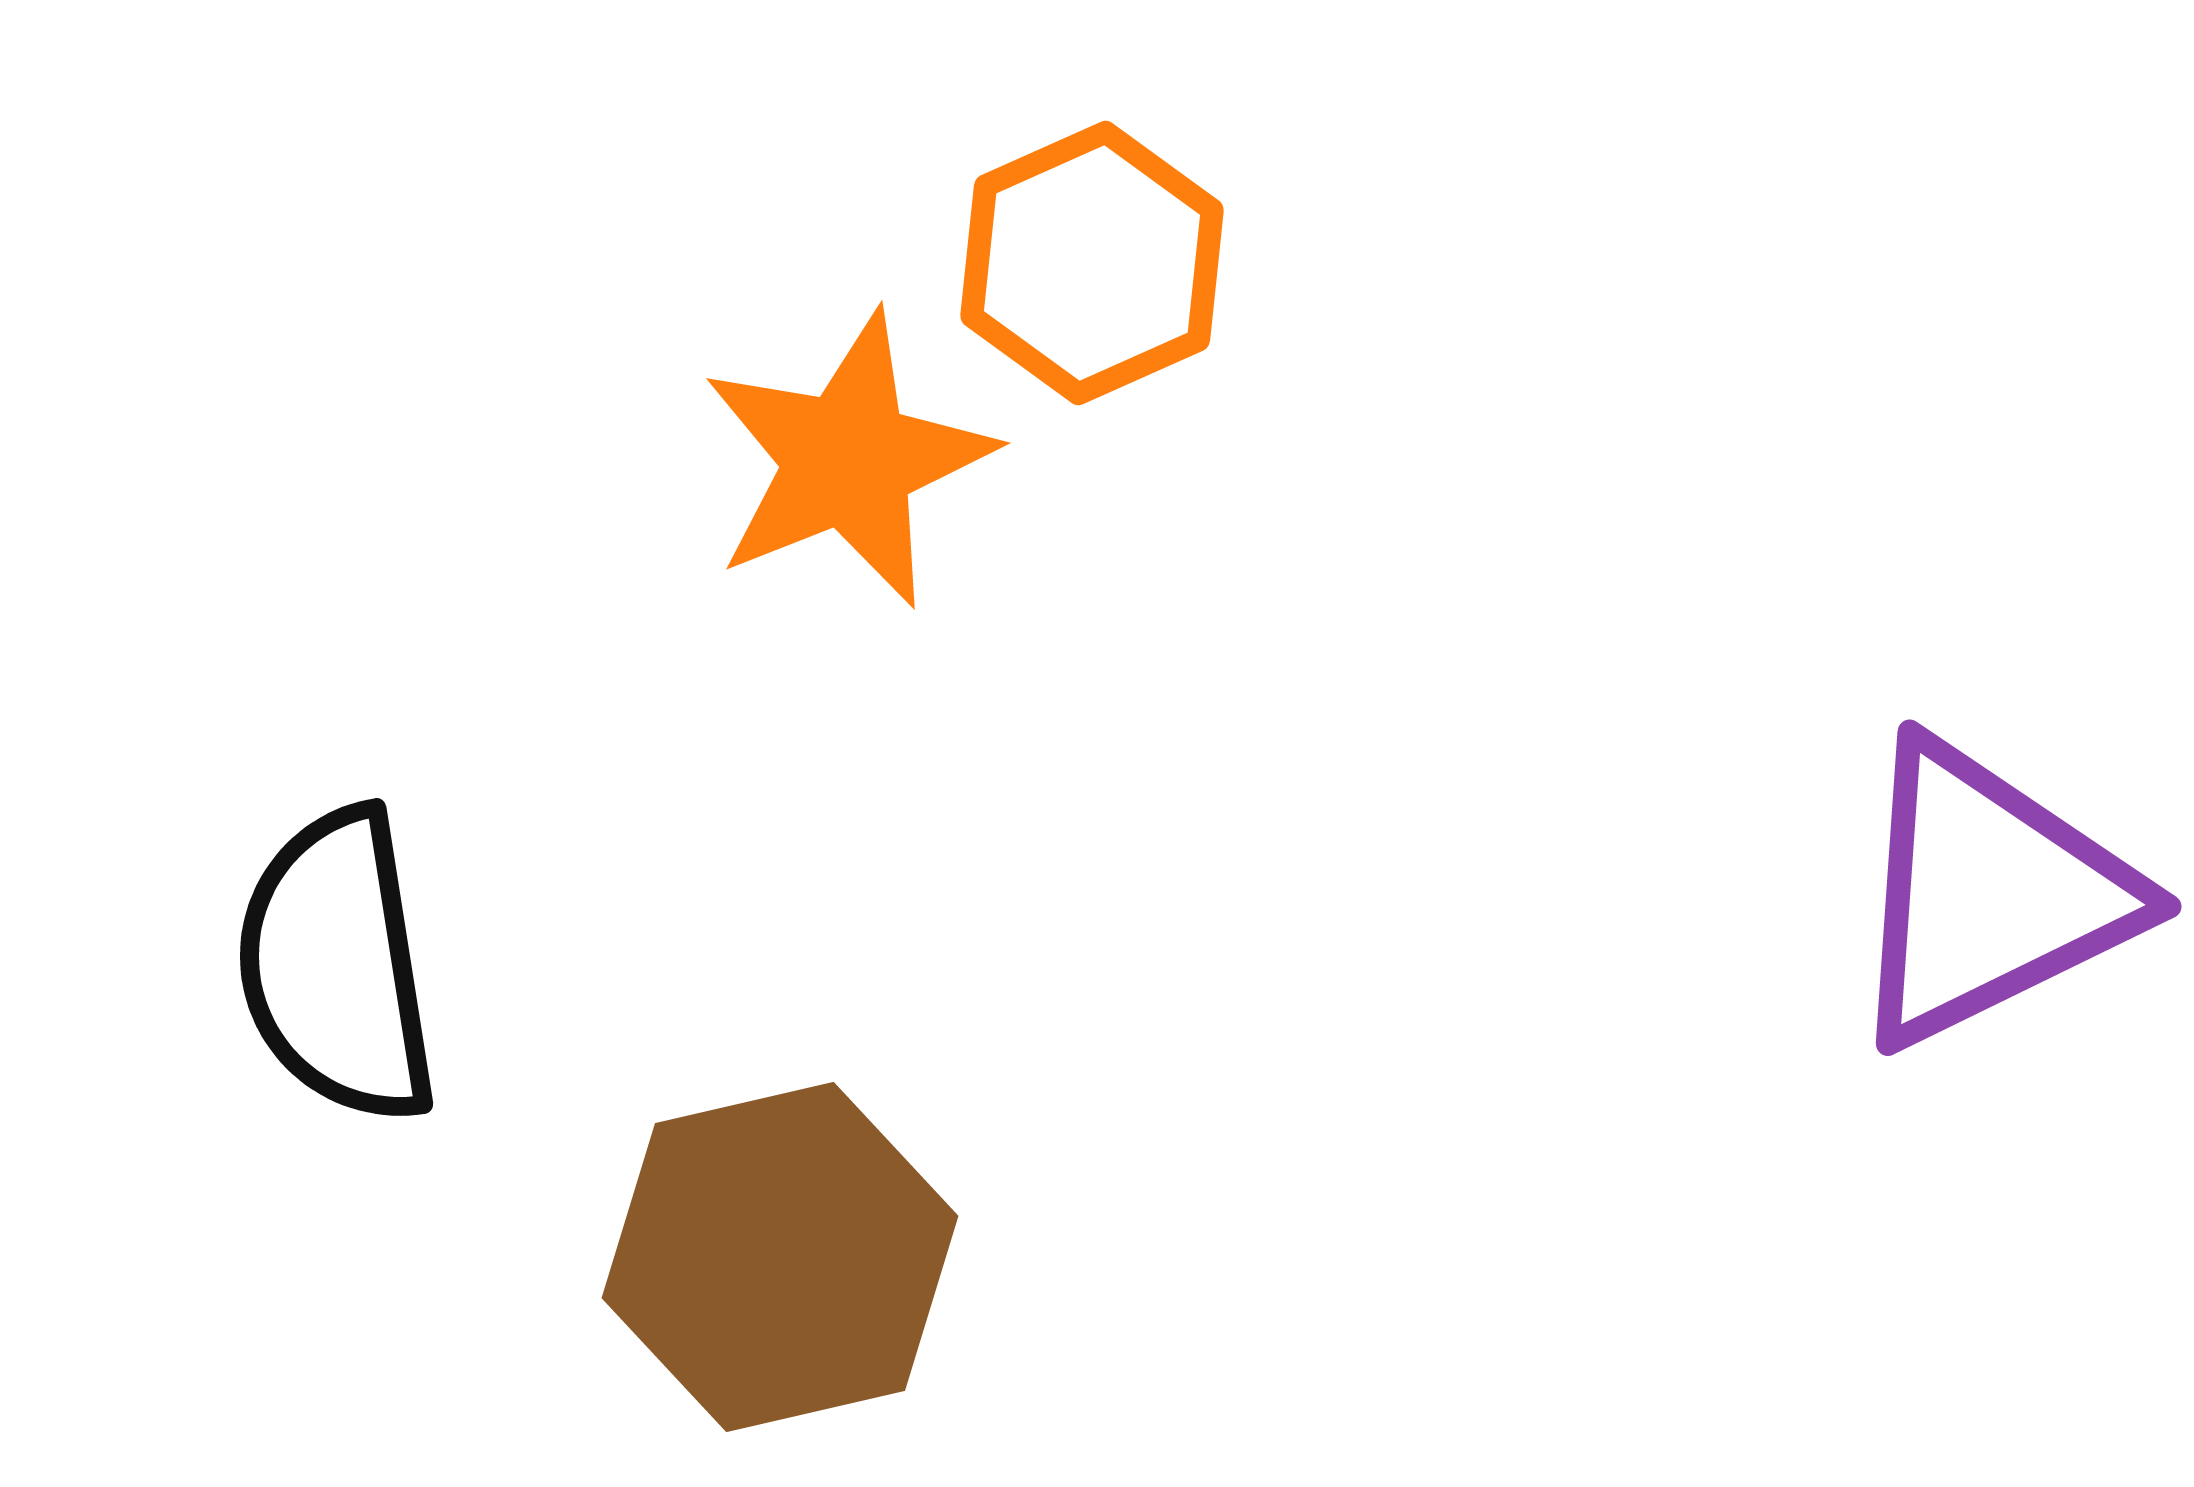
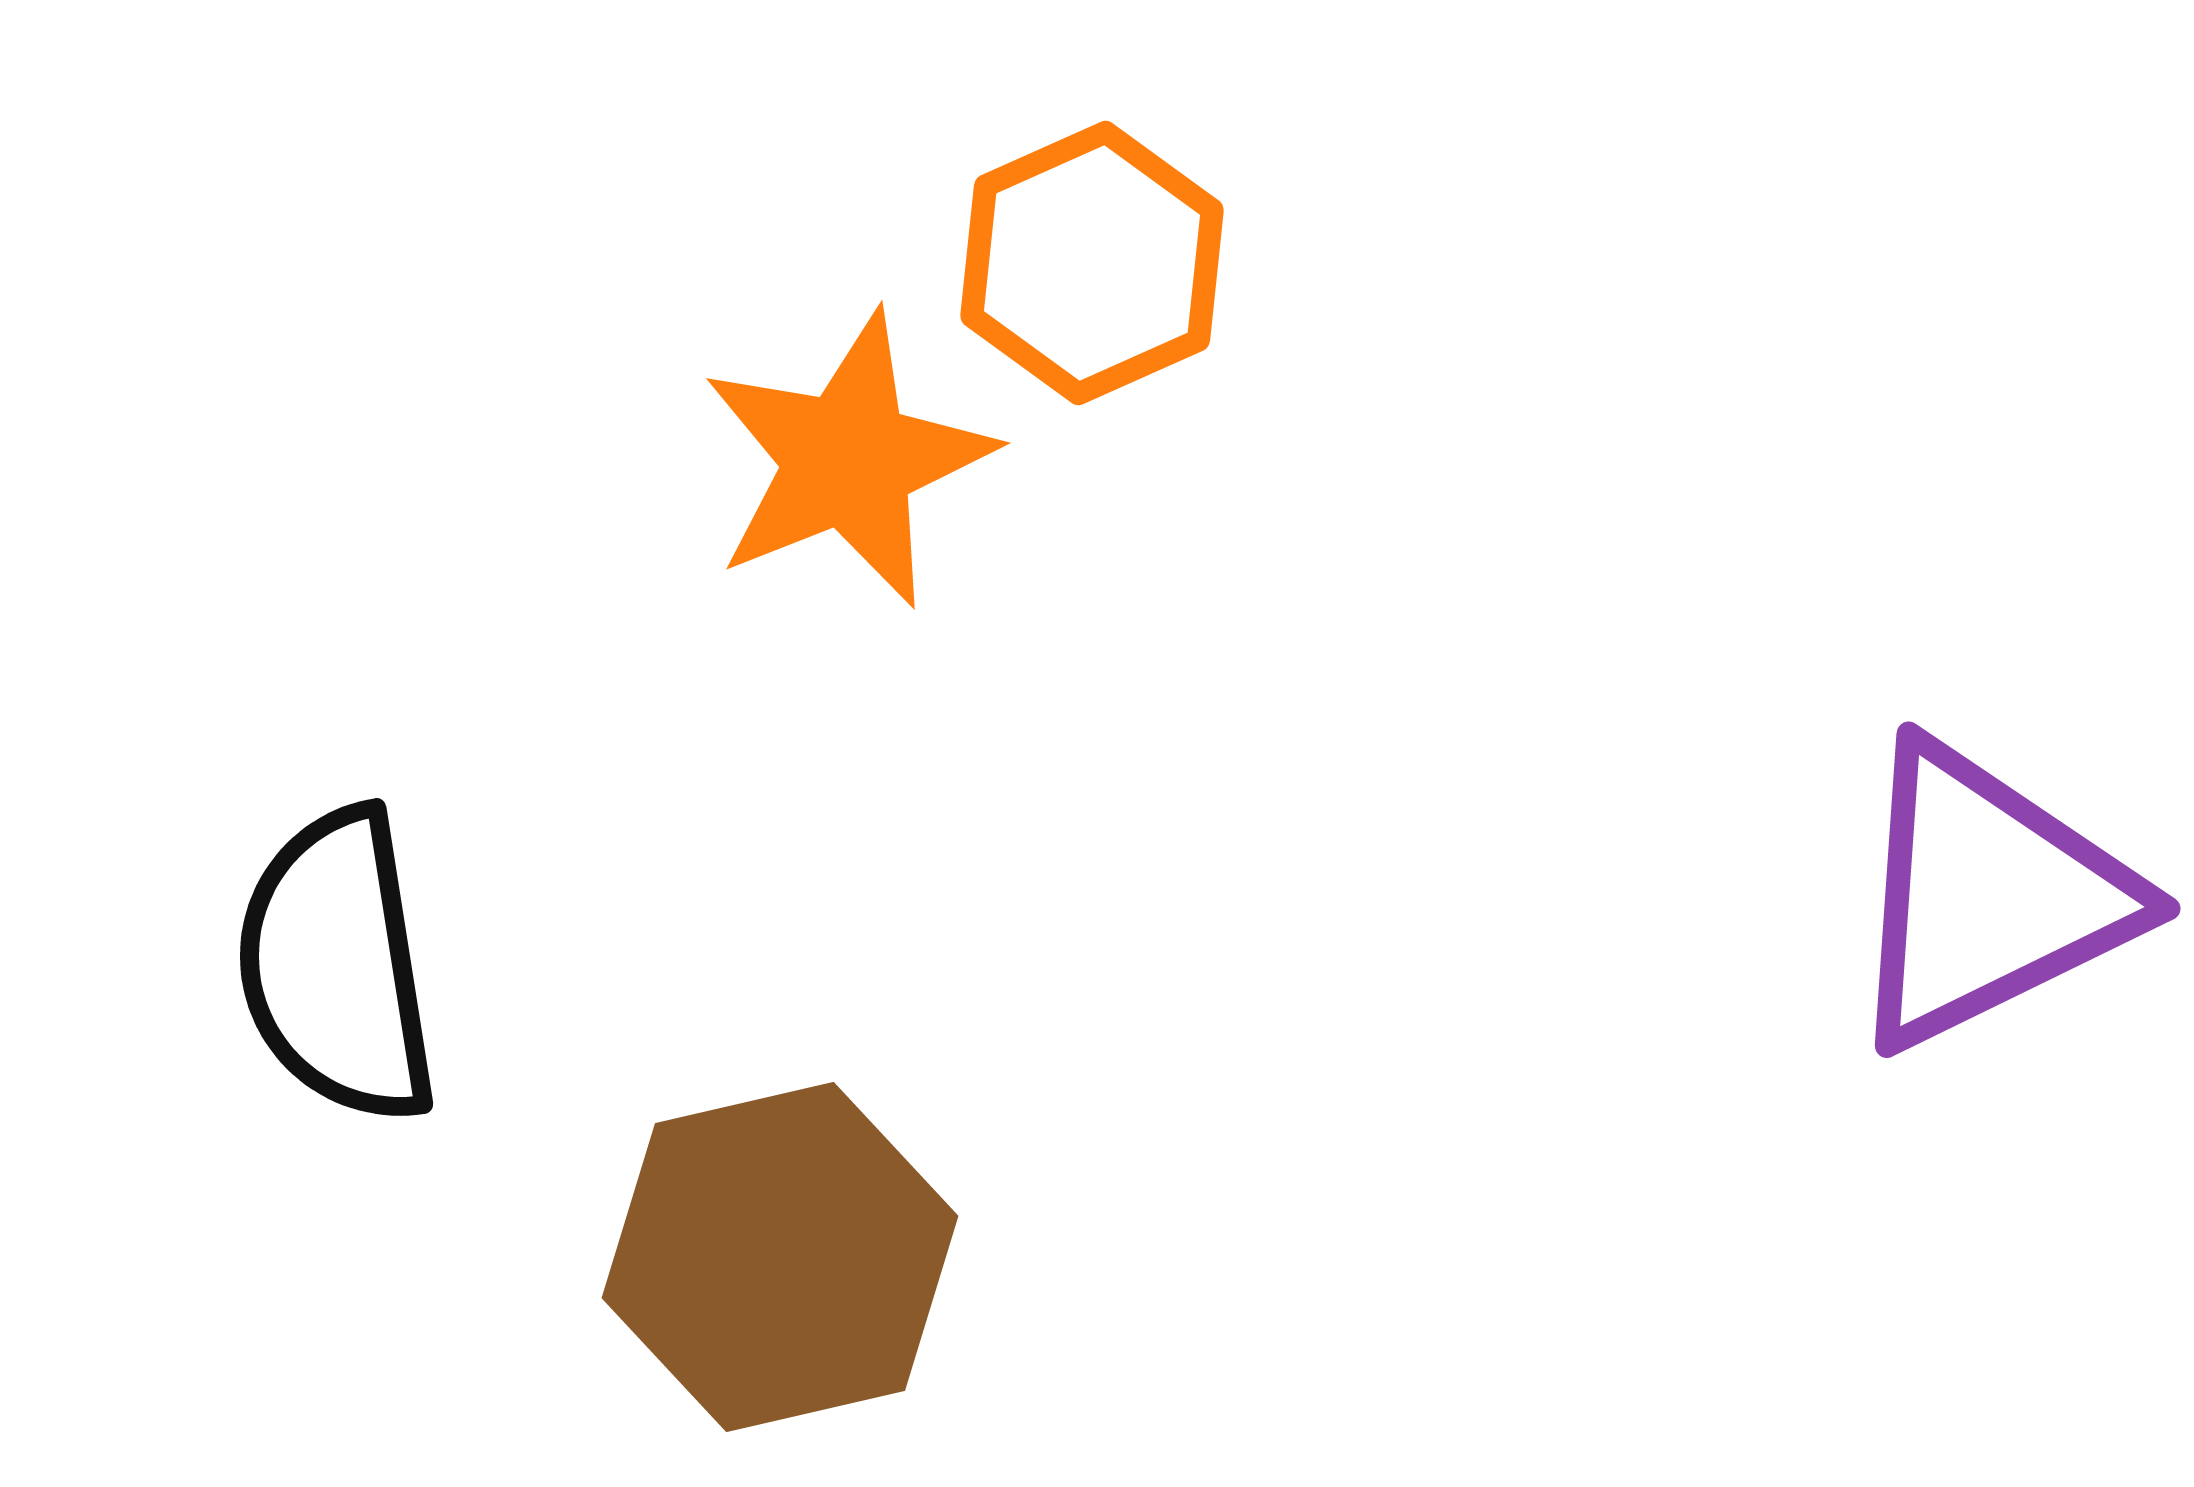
purple triangle: moved 1 px left, 2 px down
